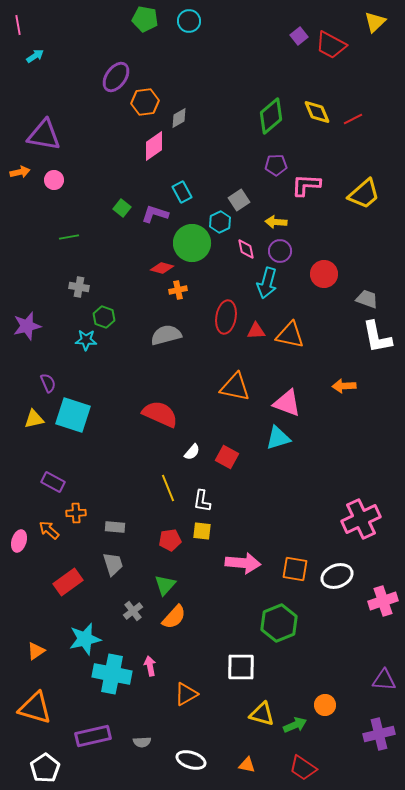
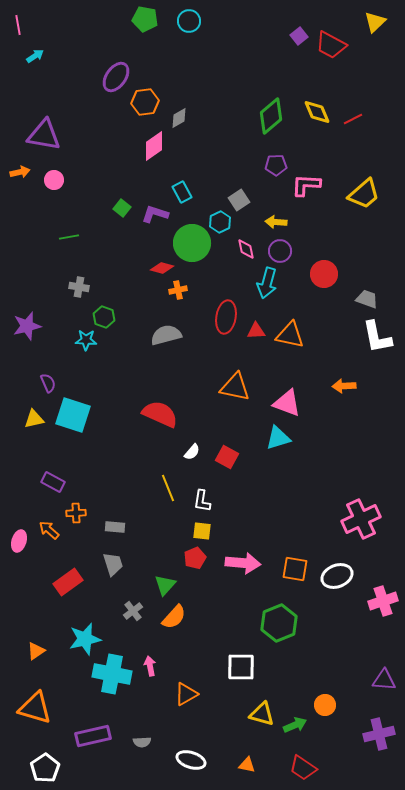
red pentagon at (170, 540): moved 25 px right, 18 px down; rotated 15 degrees counterclockwise
